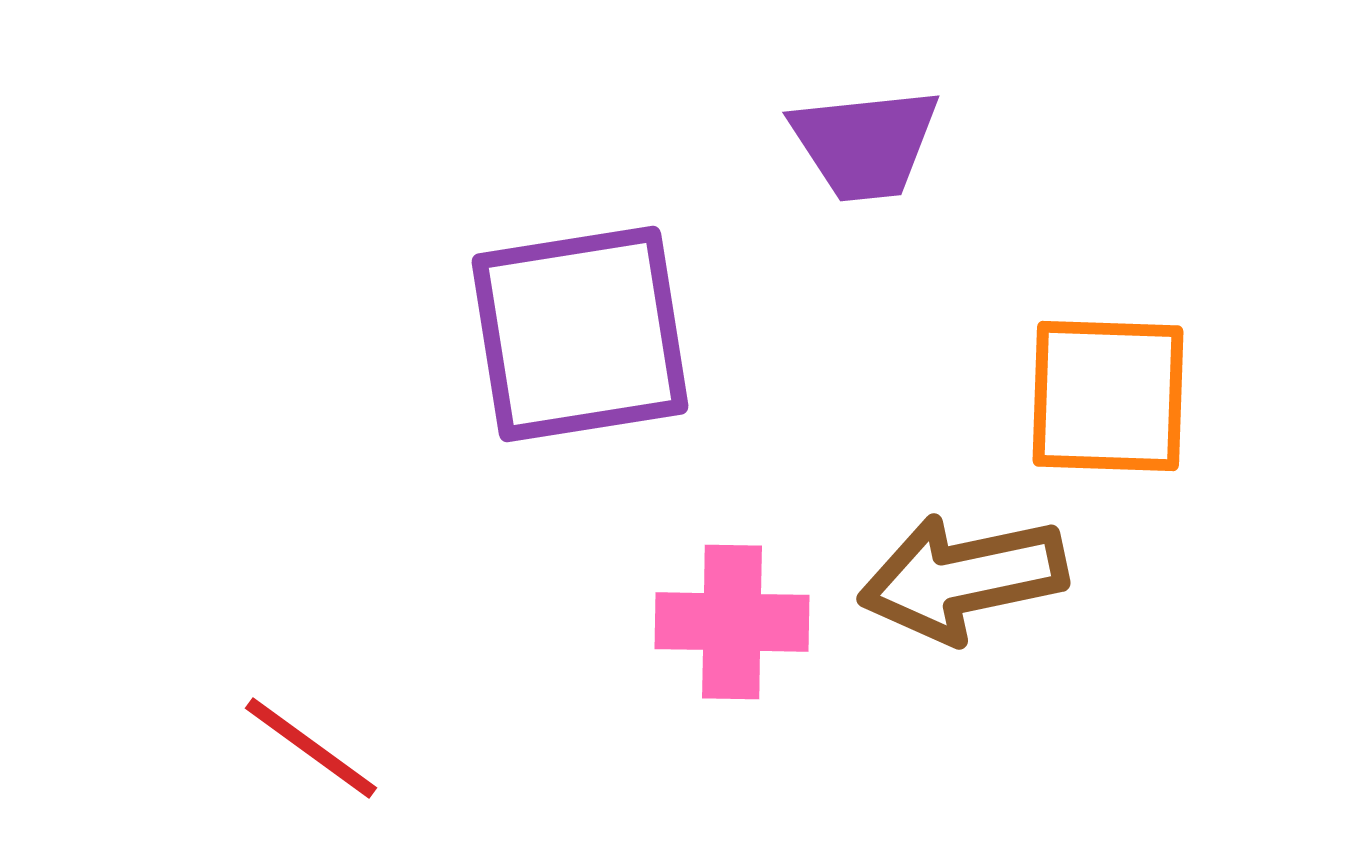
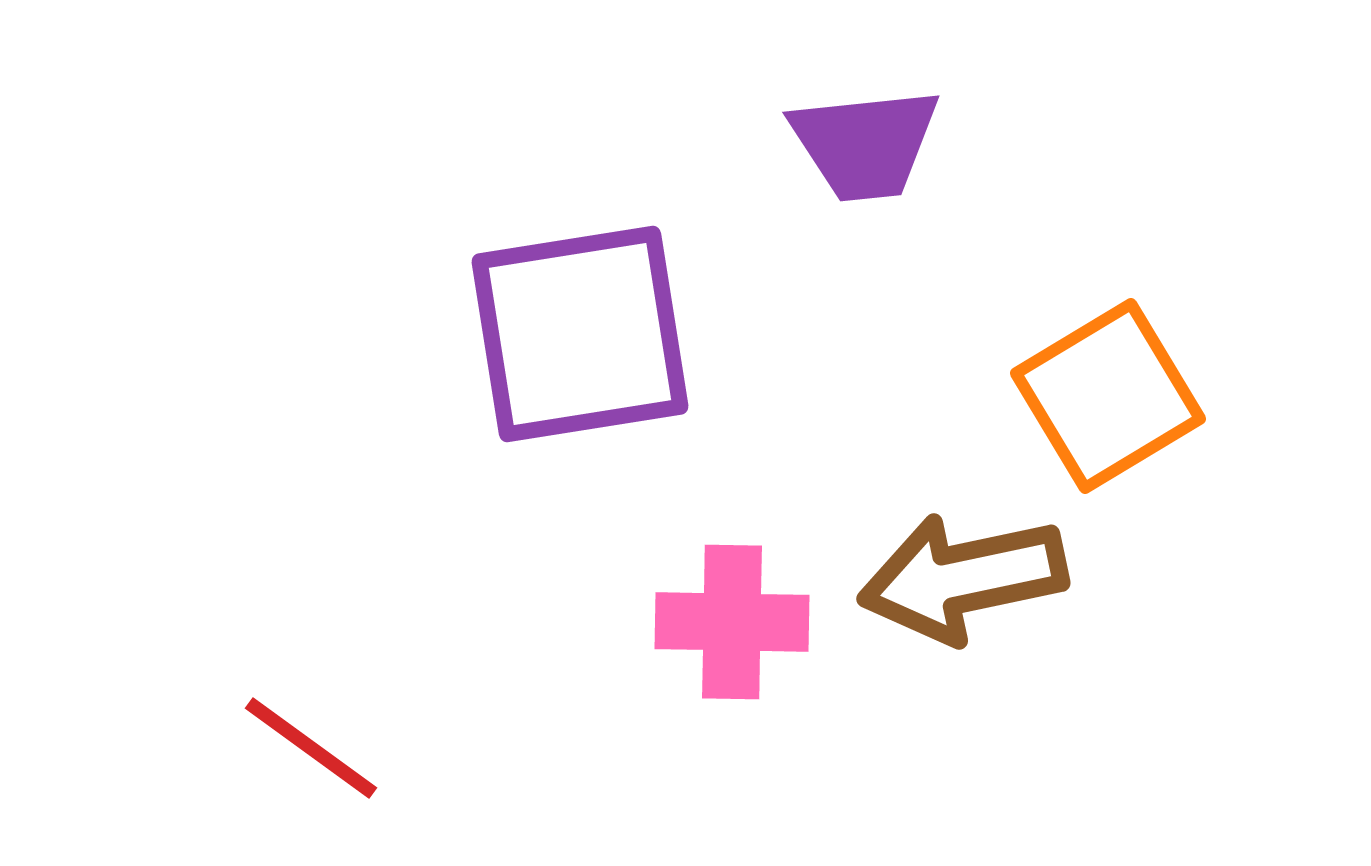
orange square: rotated 33 degrees counterclockwise
